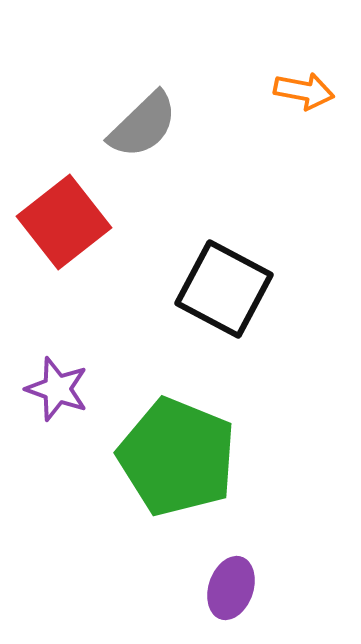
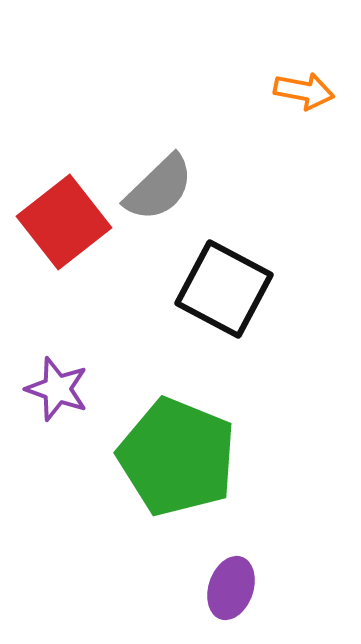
gray semicircle: moved 16 px right, 63 px down
